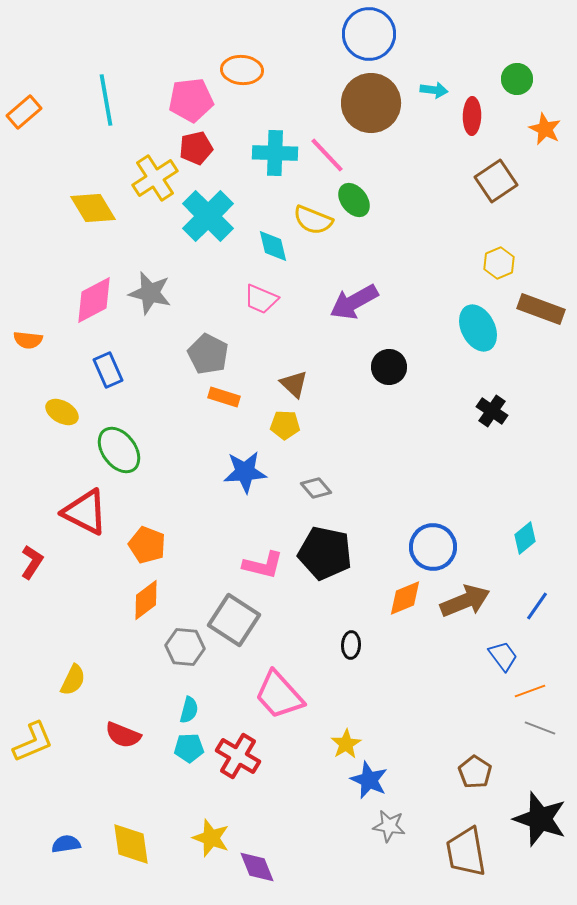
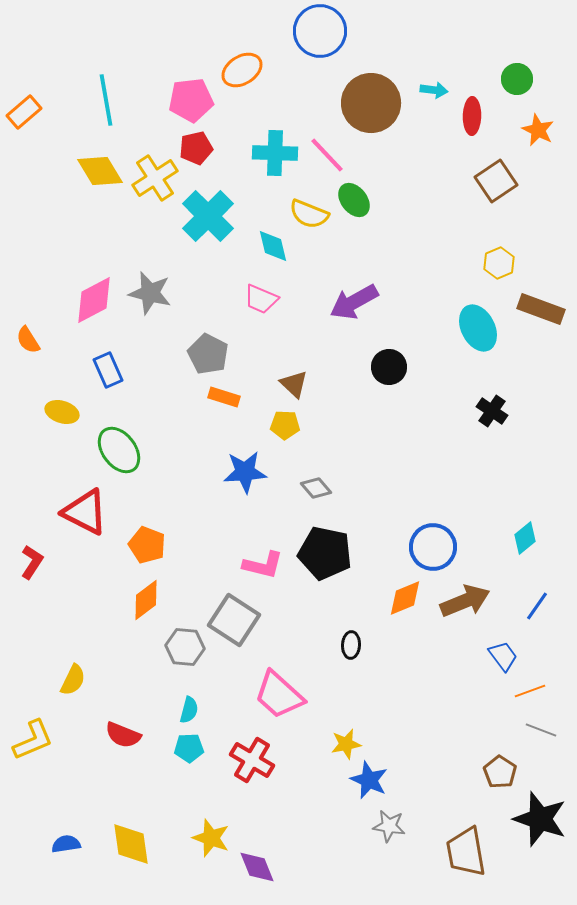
blue circle at (369, 34): moved 49 px left, 3 px up
orange ellipse at (242, 70): rotated 36 degrees counterclockwise
orange star at (545, 129): moved 7 px left, 1 px down
yellow diamond at (93, 208): moved 7 px right, 37 px up
yellow semicircle at (313, 220): moved 4 px left, 6 px up
orange semicircle at (28, 340): rotated 52 degrees clockwise
yellow ellipse at (62, 412): rotated 12 degrees counterclockwise
pink trapezoid at (279, 695): rotated 6 degrees counterclockwise
gray line at (540, 728): moved 1 px right, 2 px down
yellow L-shape at (33, 742): moved 2 px up
yellow star at (346, 744): rotated 20 degrees clockwise
red cross at (238, 756): moved 14 px right, 4 px down
brown pentagon at (475, 772): moved 25 px right
